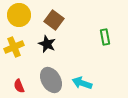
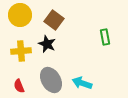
yellow circle: moved 1 px right
yellow cross: moved 7 px right, 4 px down; rotated 18 degrees clockwise
